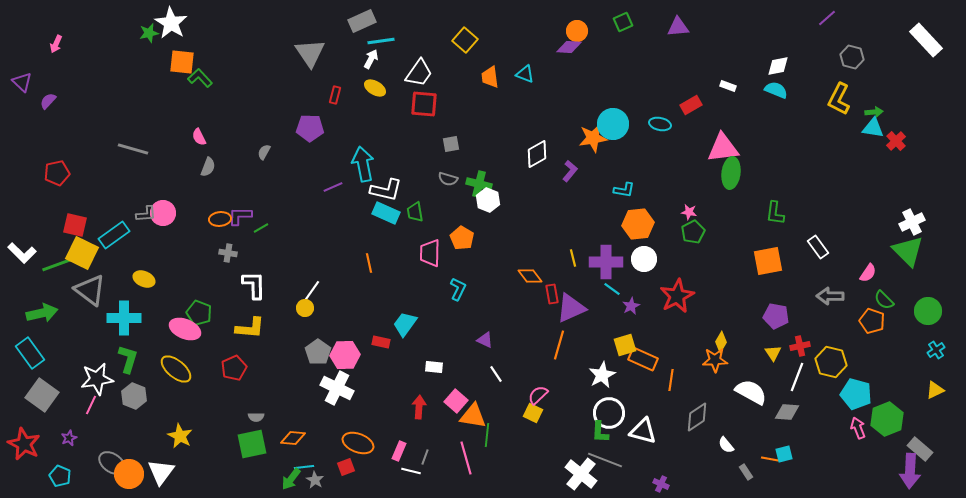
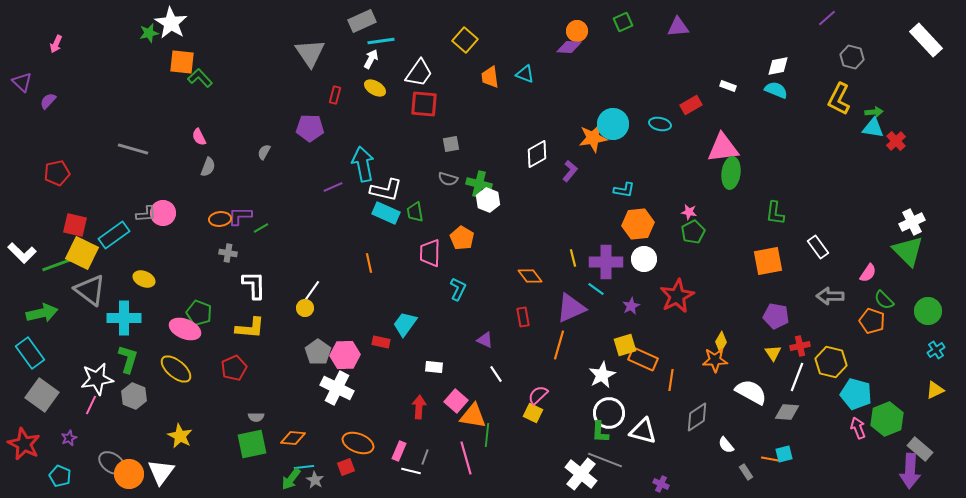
cyan line at (612, 289): moved 16 px left
red rectangle at (552, 294): moved 29 px left, 23 px down
